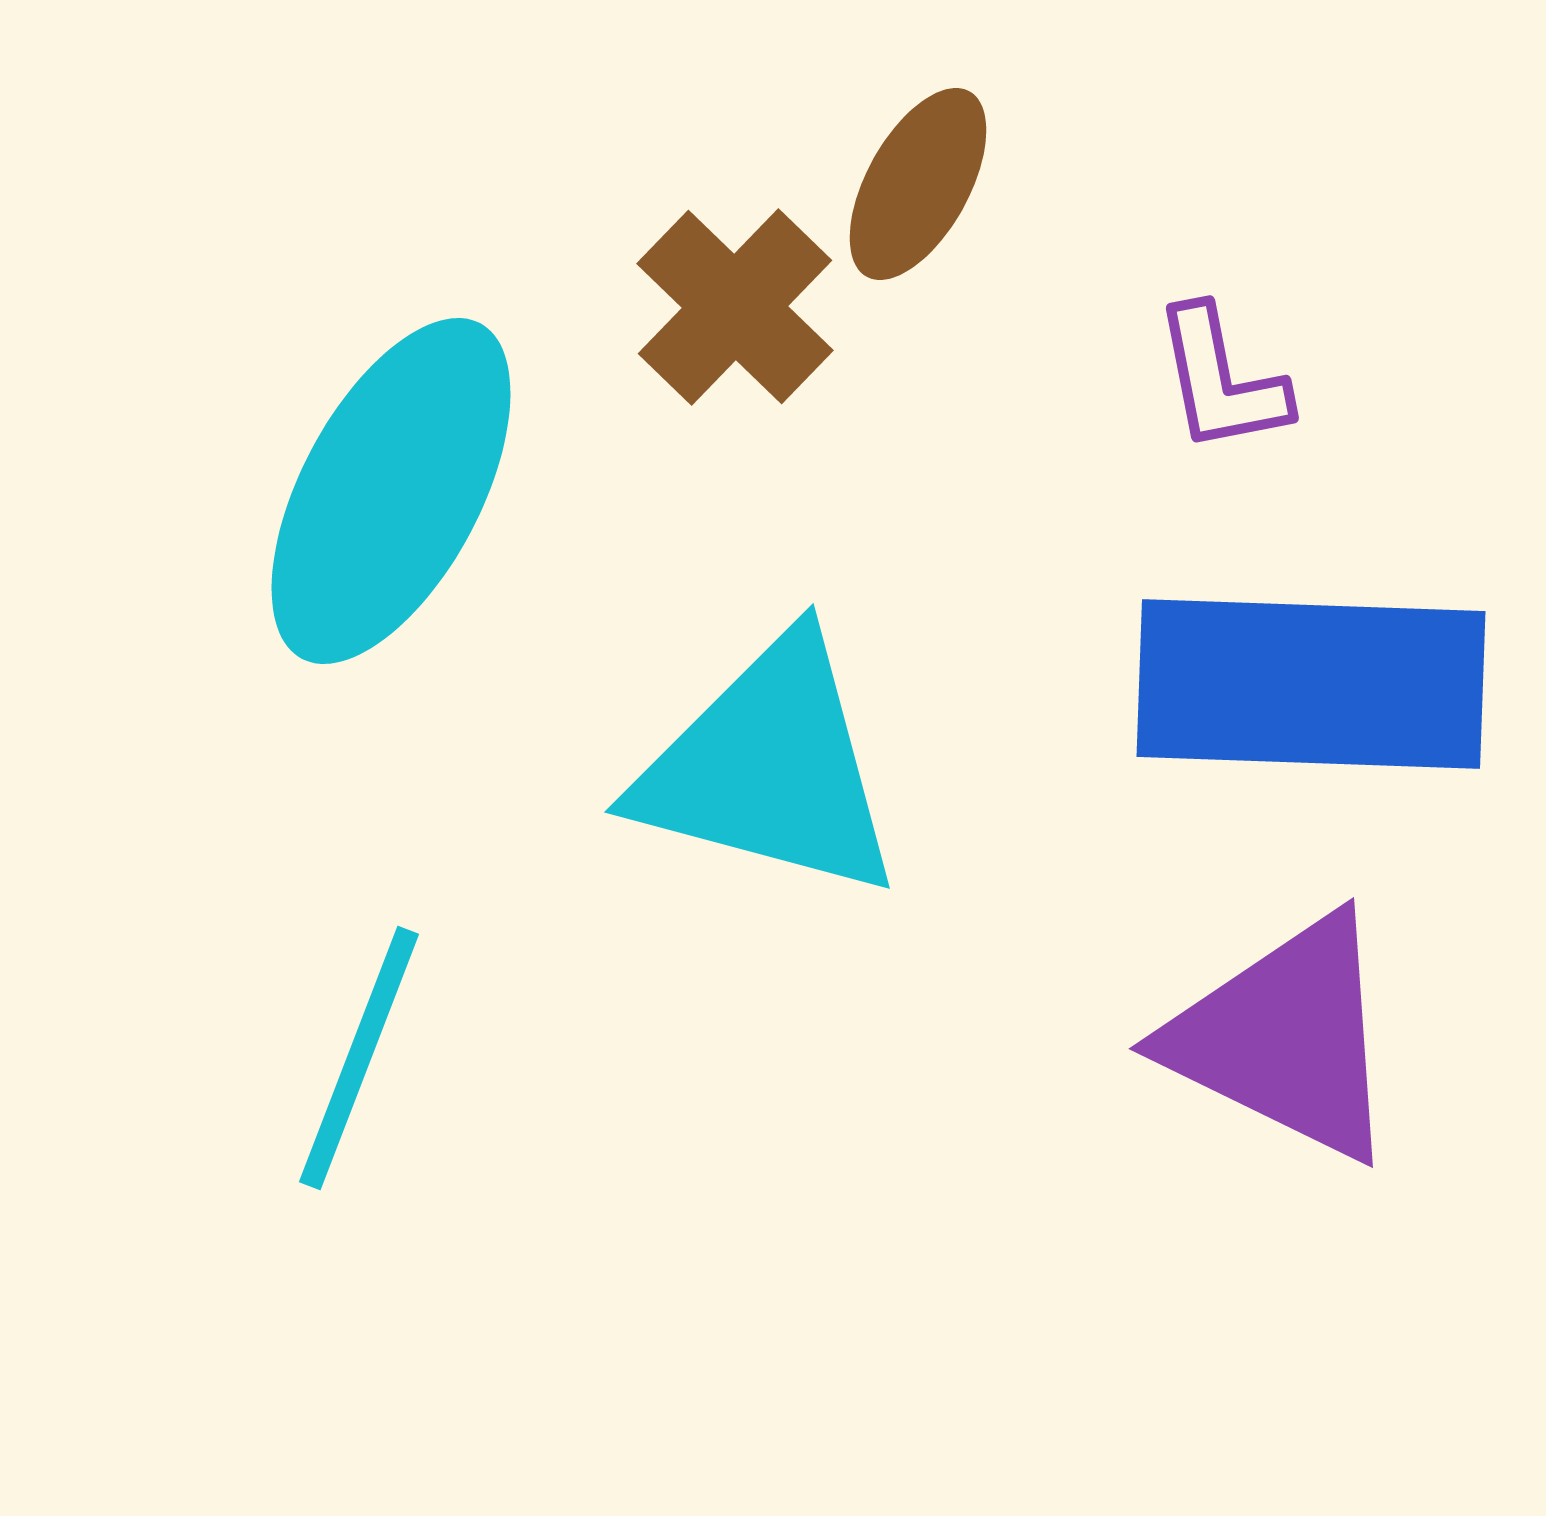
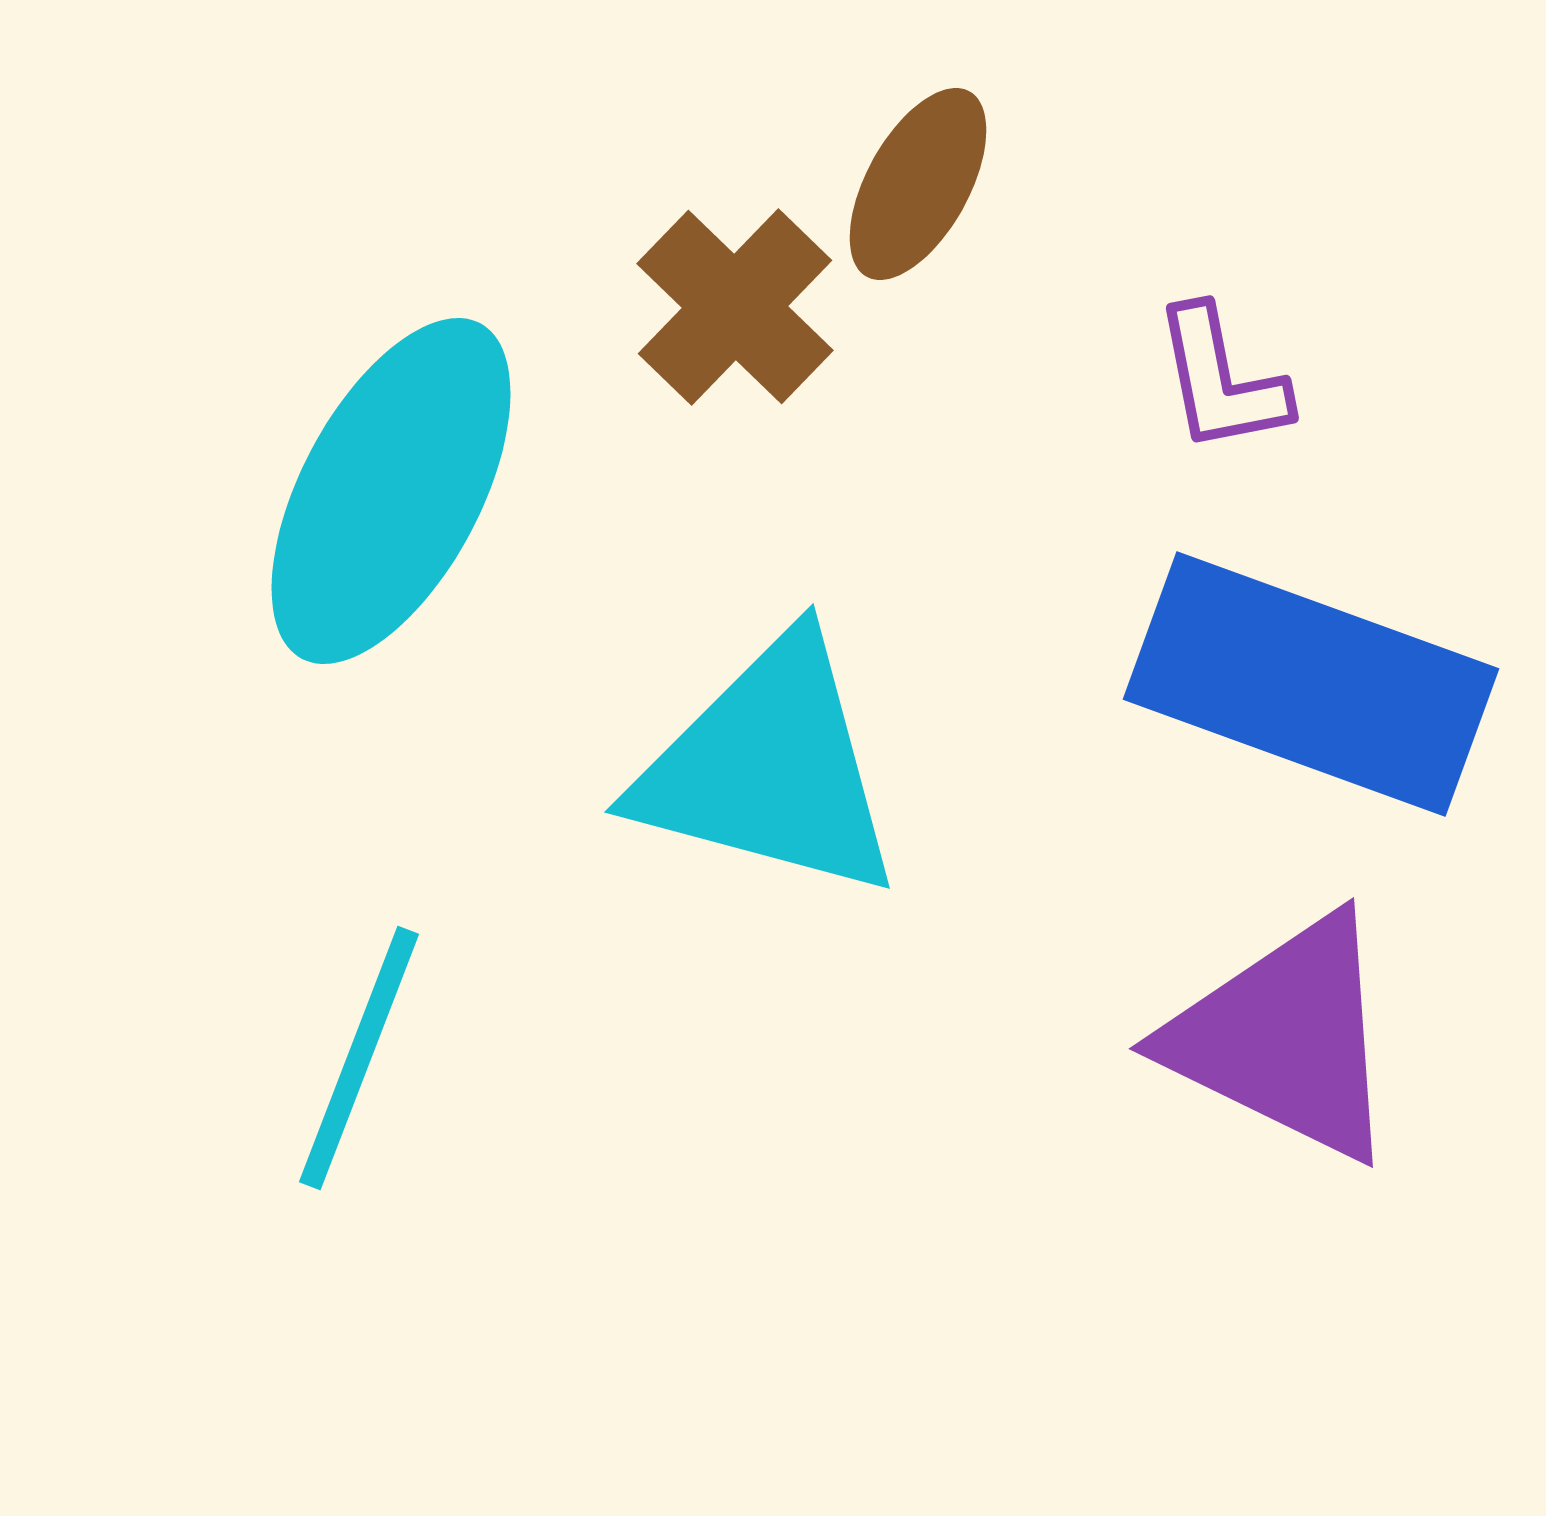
blue rectangle: rotated 18 degrees clockwise
